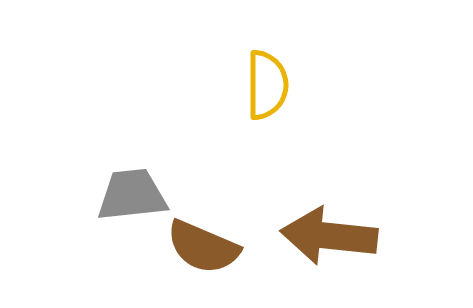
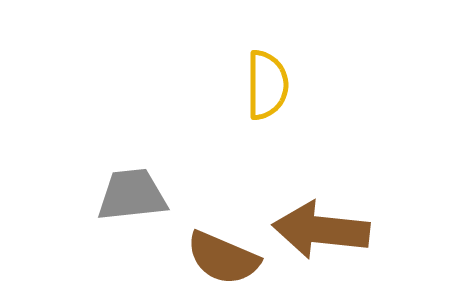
brown arrow: moved 8 px left, 6 px up
brown semicircle: moved 20 px right, 11 px down
